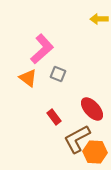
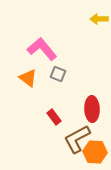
pink L-shape: rotated 88 degrees counterclockwise
red ellipse: rotated 40 degrees clockwise
